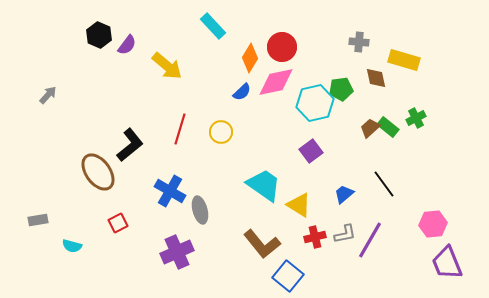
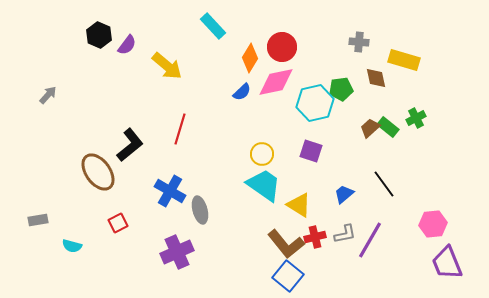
yellow circle: moved 41 px right, 22 px down
purple square: rotated 35 degrees counterclockwise
brown L-shape: moved 24 px right
